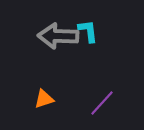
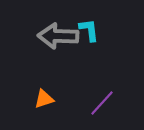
cyan L-shape: moved 1 px right, 1 px up
